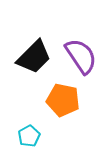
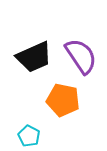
black trapezoid: rotated 21 degrees clockwise
cyan pentagon: rotated 15 degrees counterclockwise
